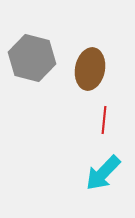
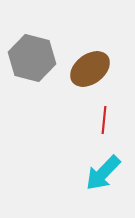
brown ellipse: rotated 42 degrees clockwise
